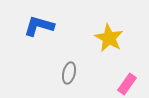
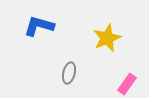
yellow star: moved 2 px left; rotated 20 degrees clockwise
